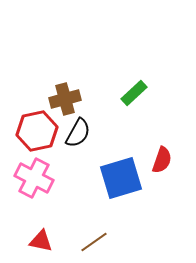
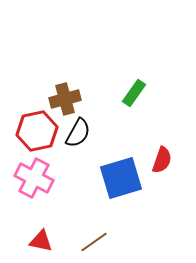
green rectangle: rotated 12 degrees counterclockwise
